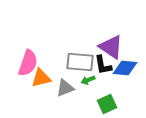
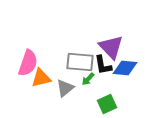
purple triangle: rotated 12 degrees clockwise
green arrow: moved 1 px up; rotated 24 degrees counterclockwise
gray triangle: rotated 18 degrees counterclockwise
